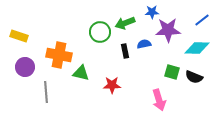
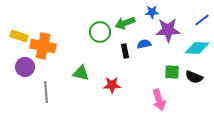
orange cross: moved 16 px left, 9 px up
green square: rotated 14 degrees counterclockwise
